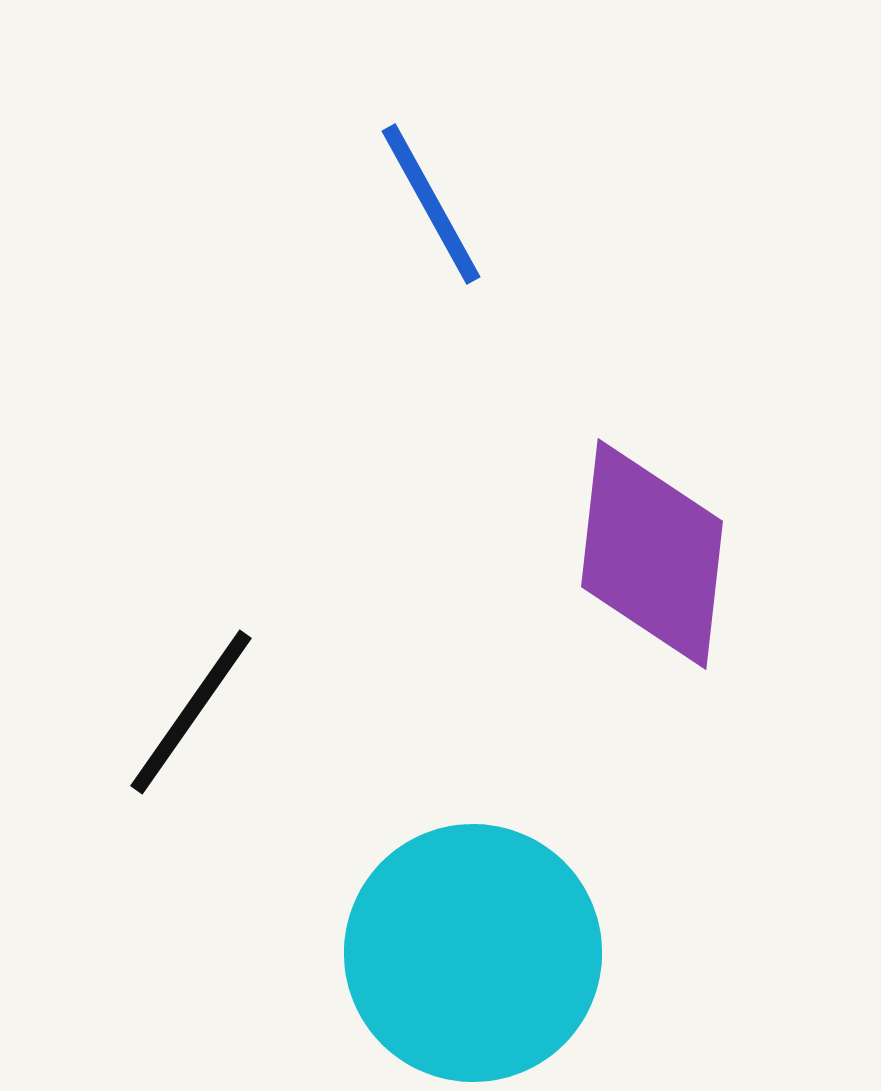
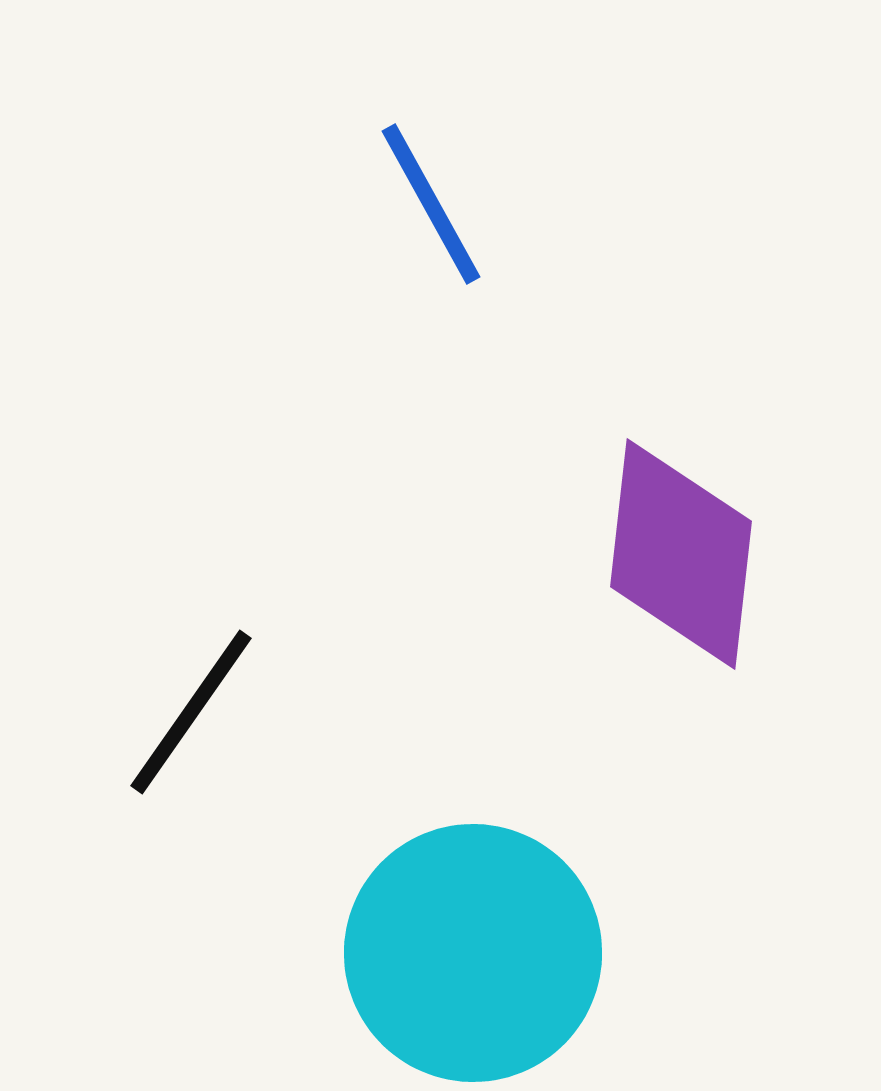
purple diamond: moved 29 px right
